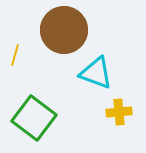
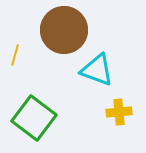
cyan triangle: moved 1 px right, 3 px up
